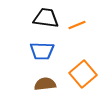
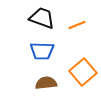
black trapezoid: moved 4 px left; rotated 12 degrees clockwise
orange square: moved 2 px up
brown semicircle: moved 1 px right, 1 px up
